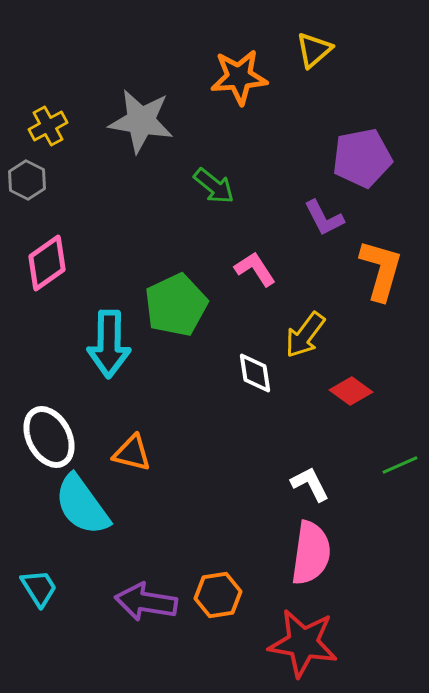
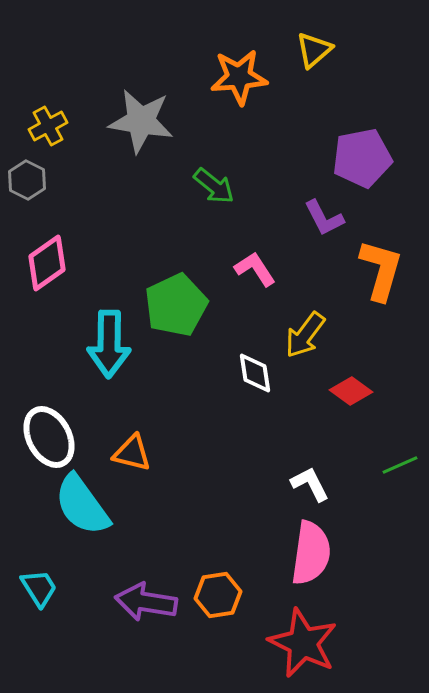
red star: rotated 16 degrees clockwise
